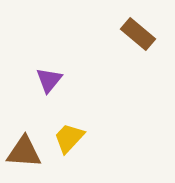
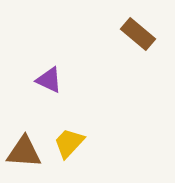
purple triangle: rotated 44 degrees counterclockwise
yellow trapezoid: moved 5 px down
